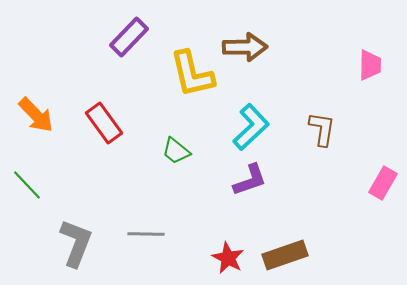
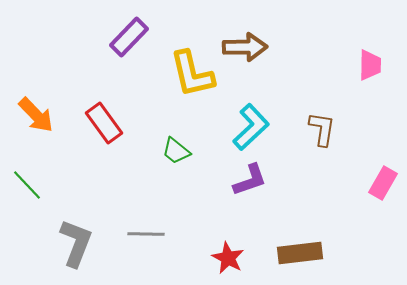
brown rectangle: moved 15 px right, 2 px up; rotated 12 degrees clockwise
